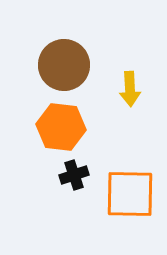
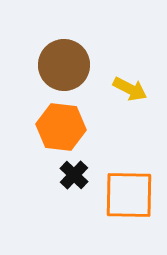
yellow arrow: rotated 60 degrees counterclockwise
black cross: rotated 28 degrees counterclockwise
orange square: moved 1 px left, 1 px down
